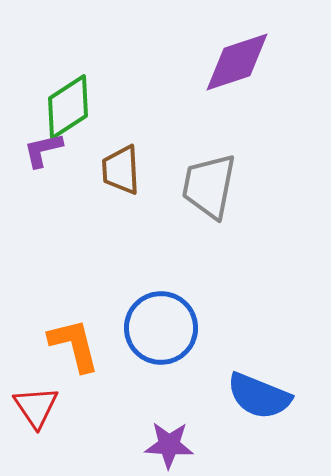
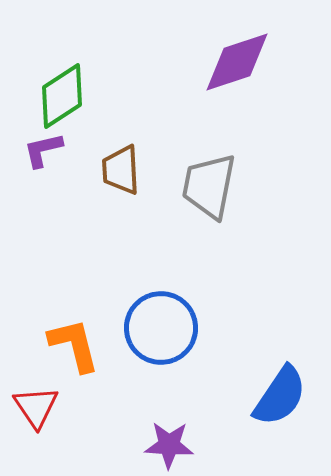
green diamond: moved 6 px left, 11 px up
blue semicircle: moved 21 px right; rotated 78 degrees counterclockwise
